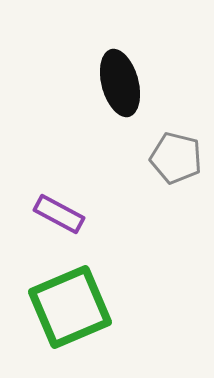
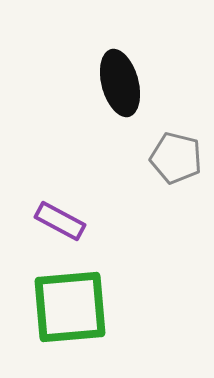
purple rectangle: moved 1 px right, 7 px down
green square: rotated 18 degrees clockwise
